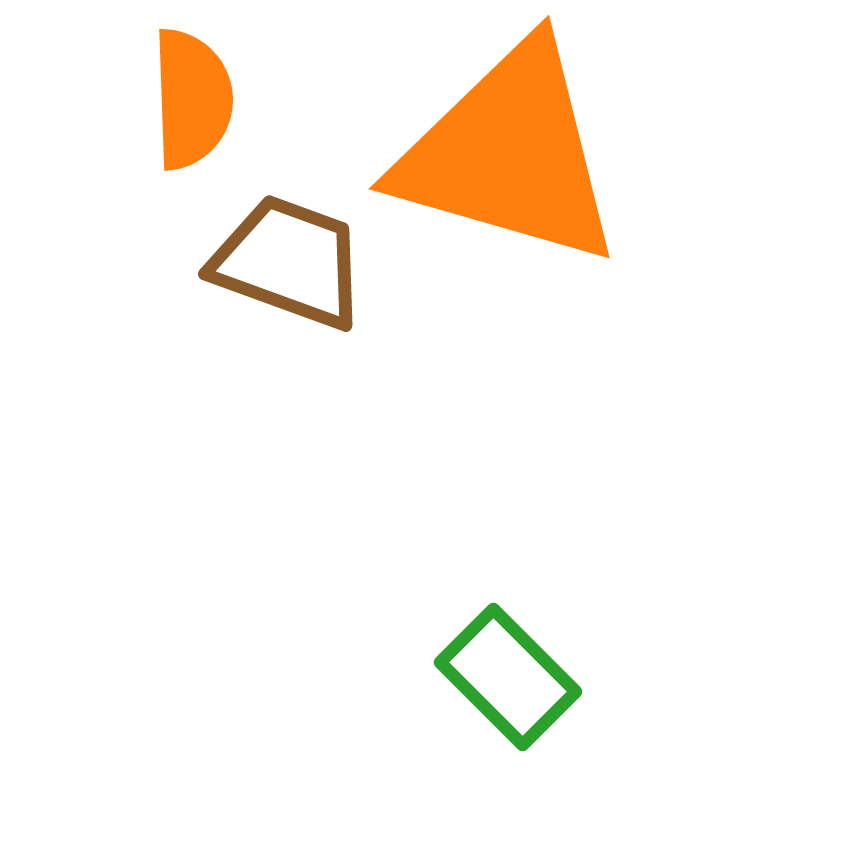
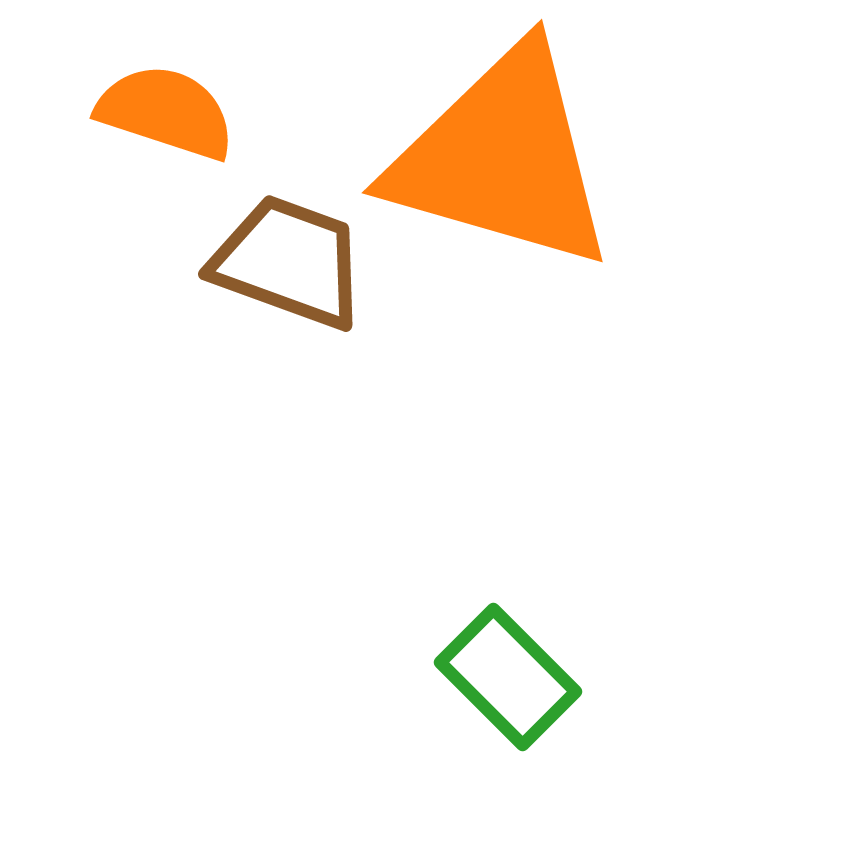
orange semicircle: moved 26 px left, 13 px down; rotated 70 degrees counterclockwise
orange triangle: moved 7 px left, 4 px down
